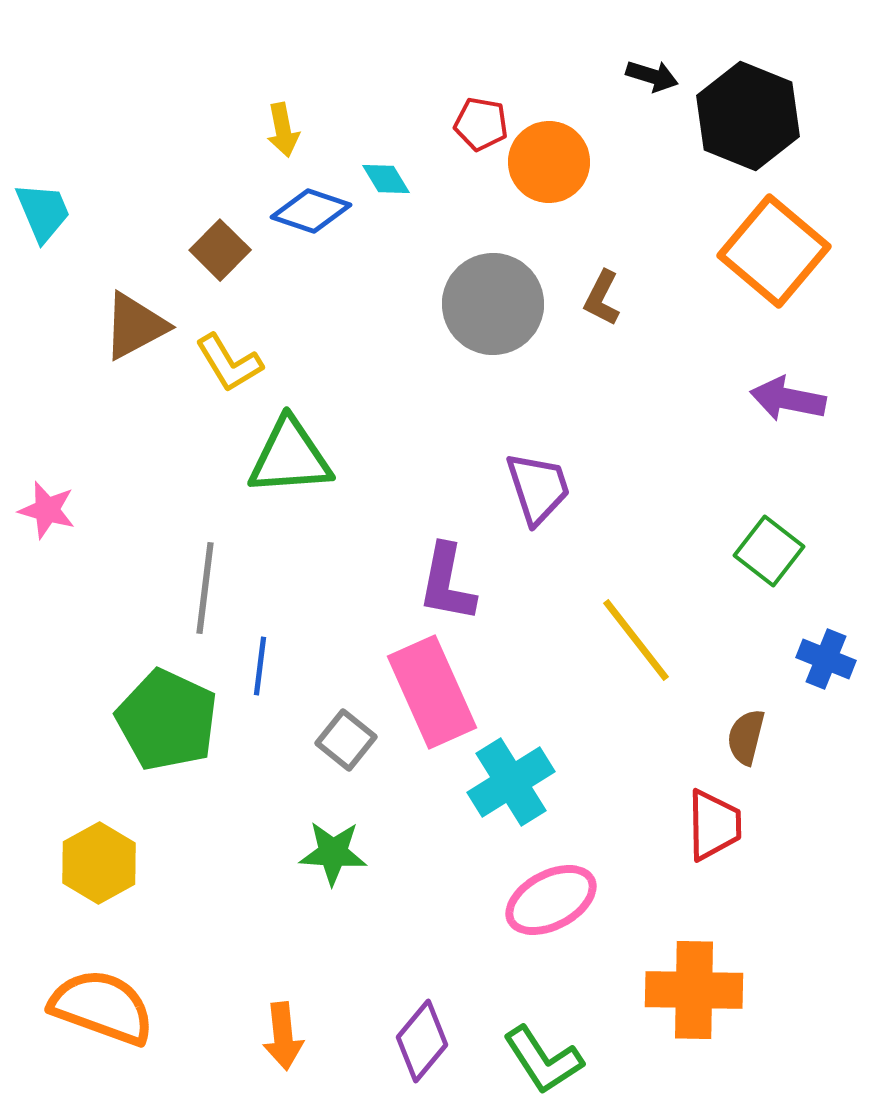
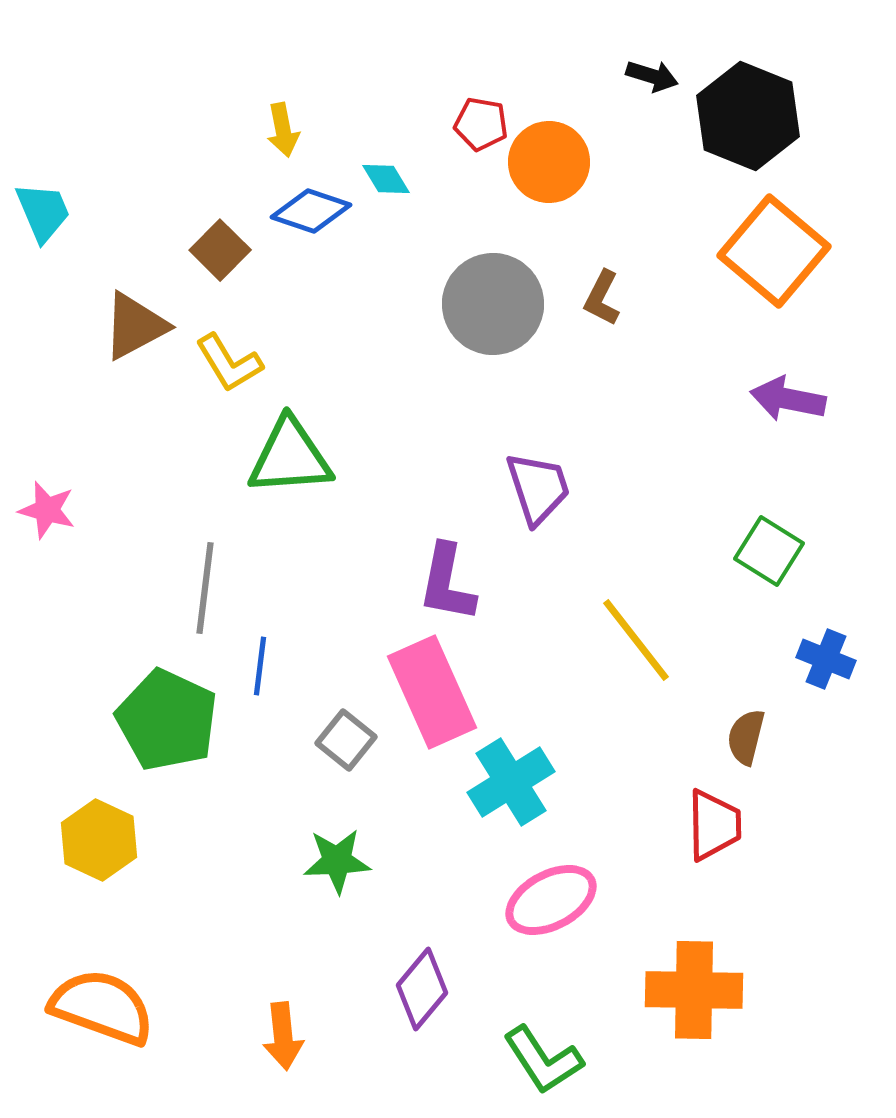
green square: rotated 6 degrees counterclockwise
green star: moved 4 px right, 8 px down; rotated 6 degrees counterclockwise
yellow hexagon: moved 23 px up; rotated 6 degrees counterclockwise
purple diamond: moved 52 px up
